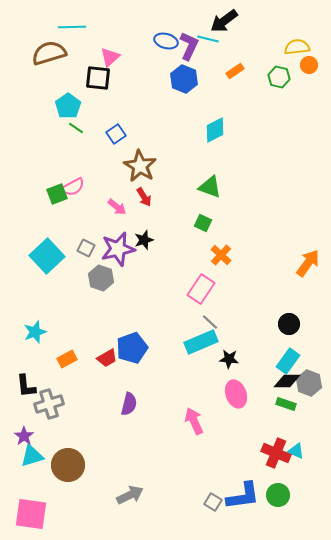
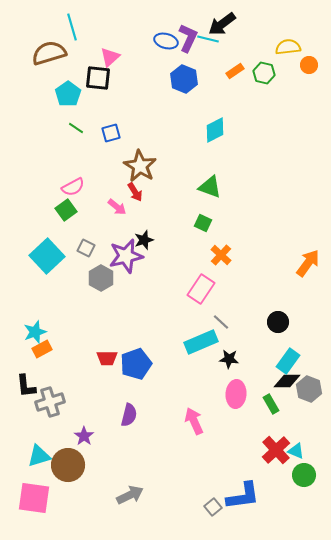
black arrow at (224, 21): moved 2 px left, 3 px down
cyan line at (72, 27): rotated 76 degrees clockwise
purple L-shape at (189, 46): moved 1 px left, 8 px up
yellow semicircle at (297, 47): moved 9 px left
green hexagon at (279, 77): moved 15 px left, 4 px up
cyan pentagon at (68, 106): moved 12 px up
blue square at (116, 134): moved 5 px left, 1 px up; rotated 18 degrees clockwise
green square at (57, 194): moved 9 px right, 16 px down; rotated 15 degrees counterclockwise
red arrow at (144, 197): moved 9 px left, 5 px up
purple star at (118, 249): moved 8 px right, 7 px down
gray hexagon at (101, 278): rotated 10 degrees clockwise
gray line at (210, 322): moved 11 px right
black circle at (289, 324): moved 11 px left, 2 px up
blue pentagon at (132, 348): moved 4 px right, 16 px down
red trapezoid at (107, 358): rotated 30 degrees clockwise
orange rectangle at (67, 359): moved 25 px left, 10 px up
gray hexagon at (309, 383): moved 6 px down
pink ellipse at (236, 394): rotated 24 degrees clockwise
gray cross at (49, 404): moved 1 px right, 2 px up
purple semicircle at (129, 404): moved 11 px down
green rectangle at (286, 404): moved 15 px left; rotated 42 degrees clockwise
purple star at (24, 436): moved 60 px right
red cross at (276, 453): moved 3 px up; rotated 24 degrees clockwise
cyan triangle at (32, 456): moved 7 px right
green circle at (278, 495): moved 26 px right, 20 px up
gray square at (213, 502): moved 5 px down; rotated 18 degrees clockwise
pink square at (31, 514): moved 3 px right, 16 px up
